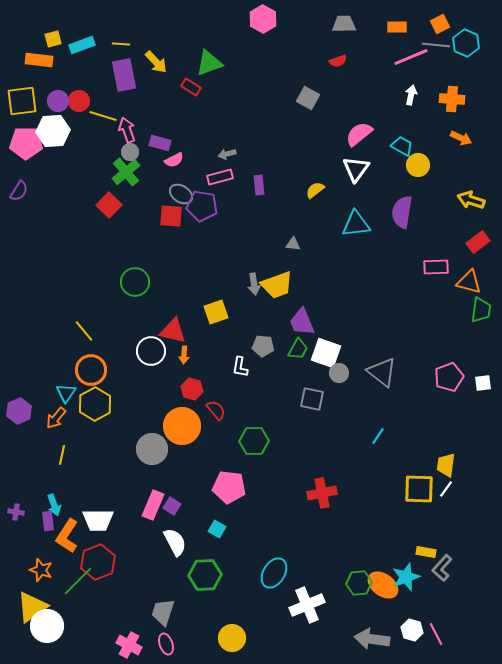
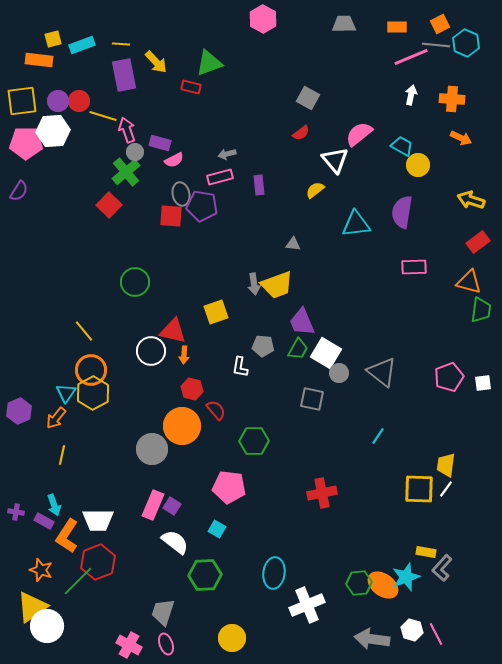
red semicircle at (338, 61): moved 37 px left, 72 px down; rotated 18 degrees counterclockwise
red rectangle at (191, 87): rotated 18 degrees counterclockwise
gray circle at (130, 152): moved 5 px right
white triangle at (356, 169): moved 21 px left, 9 px up; rotated 16 degrees counterclockwise
gray ellipse at (181, 194): rotated 45 degrees clockwise
pink rectangle at (436, 267): moved 22 px left
white square at (326, 353): rotated 12 degrees clockwise
yellow hexagon at (95, 404): moved 2 px left, 11 px up
purple rectangle at (48, 521): moved 4 px left; rotated 54 degrees counterclockwise
white semicircle at (175, 542): rotated 24 degrees counterclockwise
cyan ellipse at (274, 573): rotated 24 degrees counterclockwise
